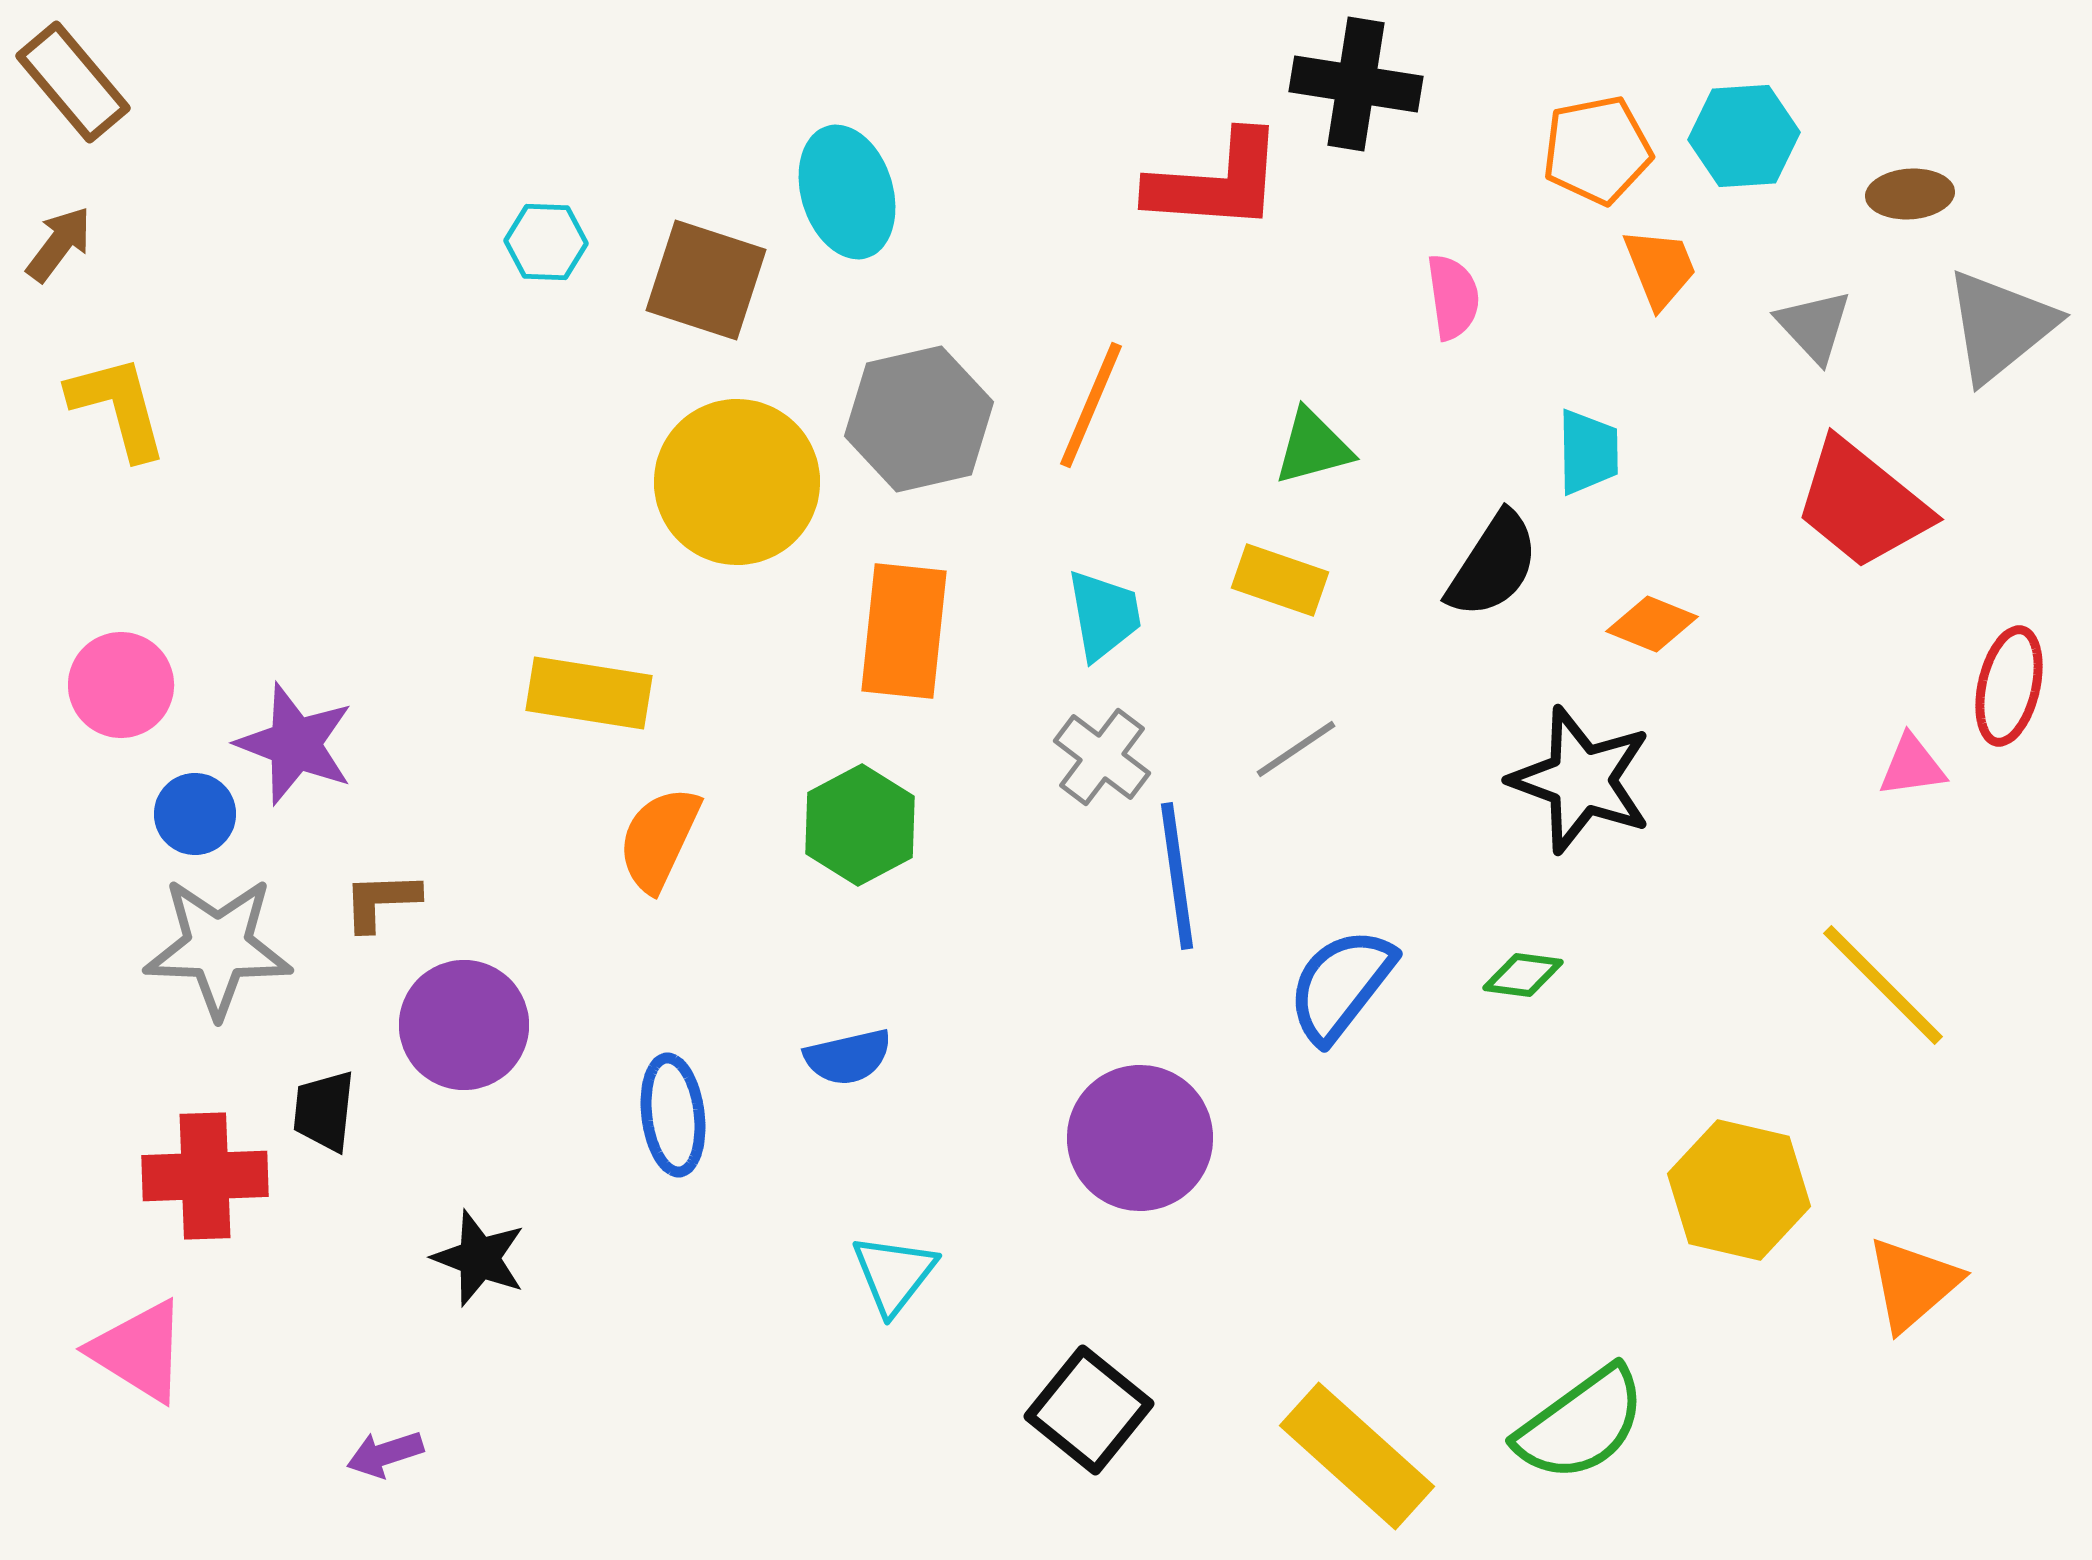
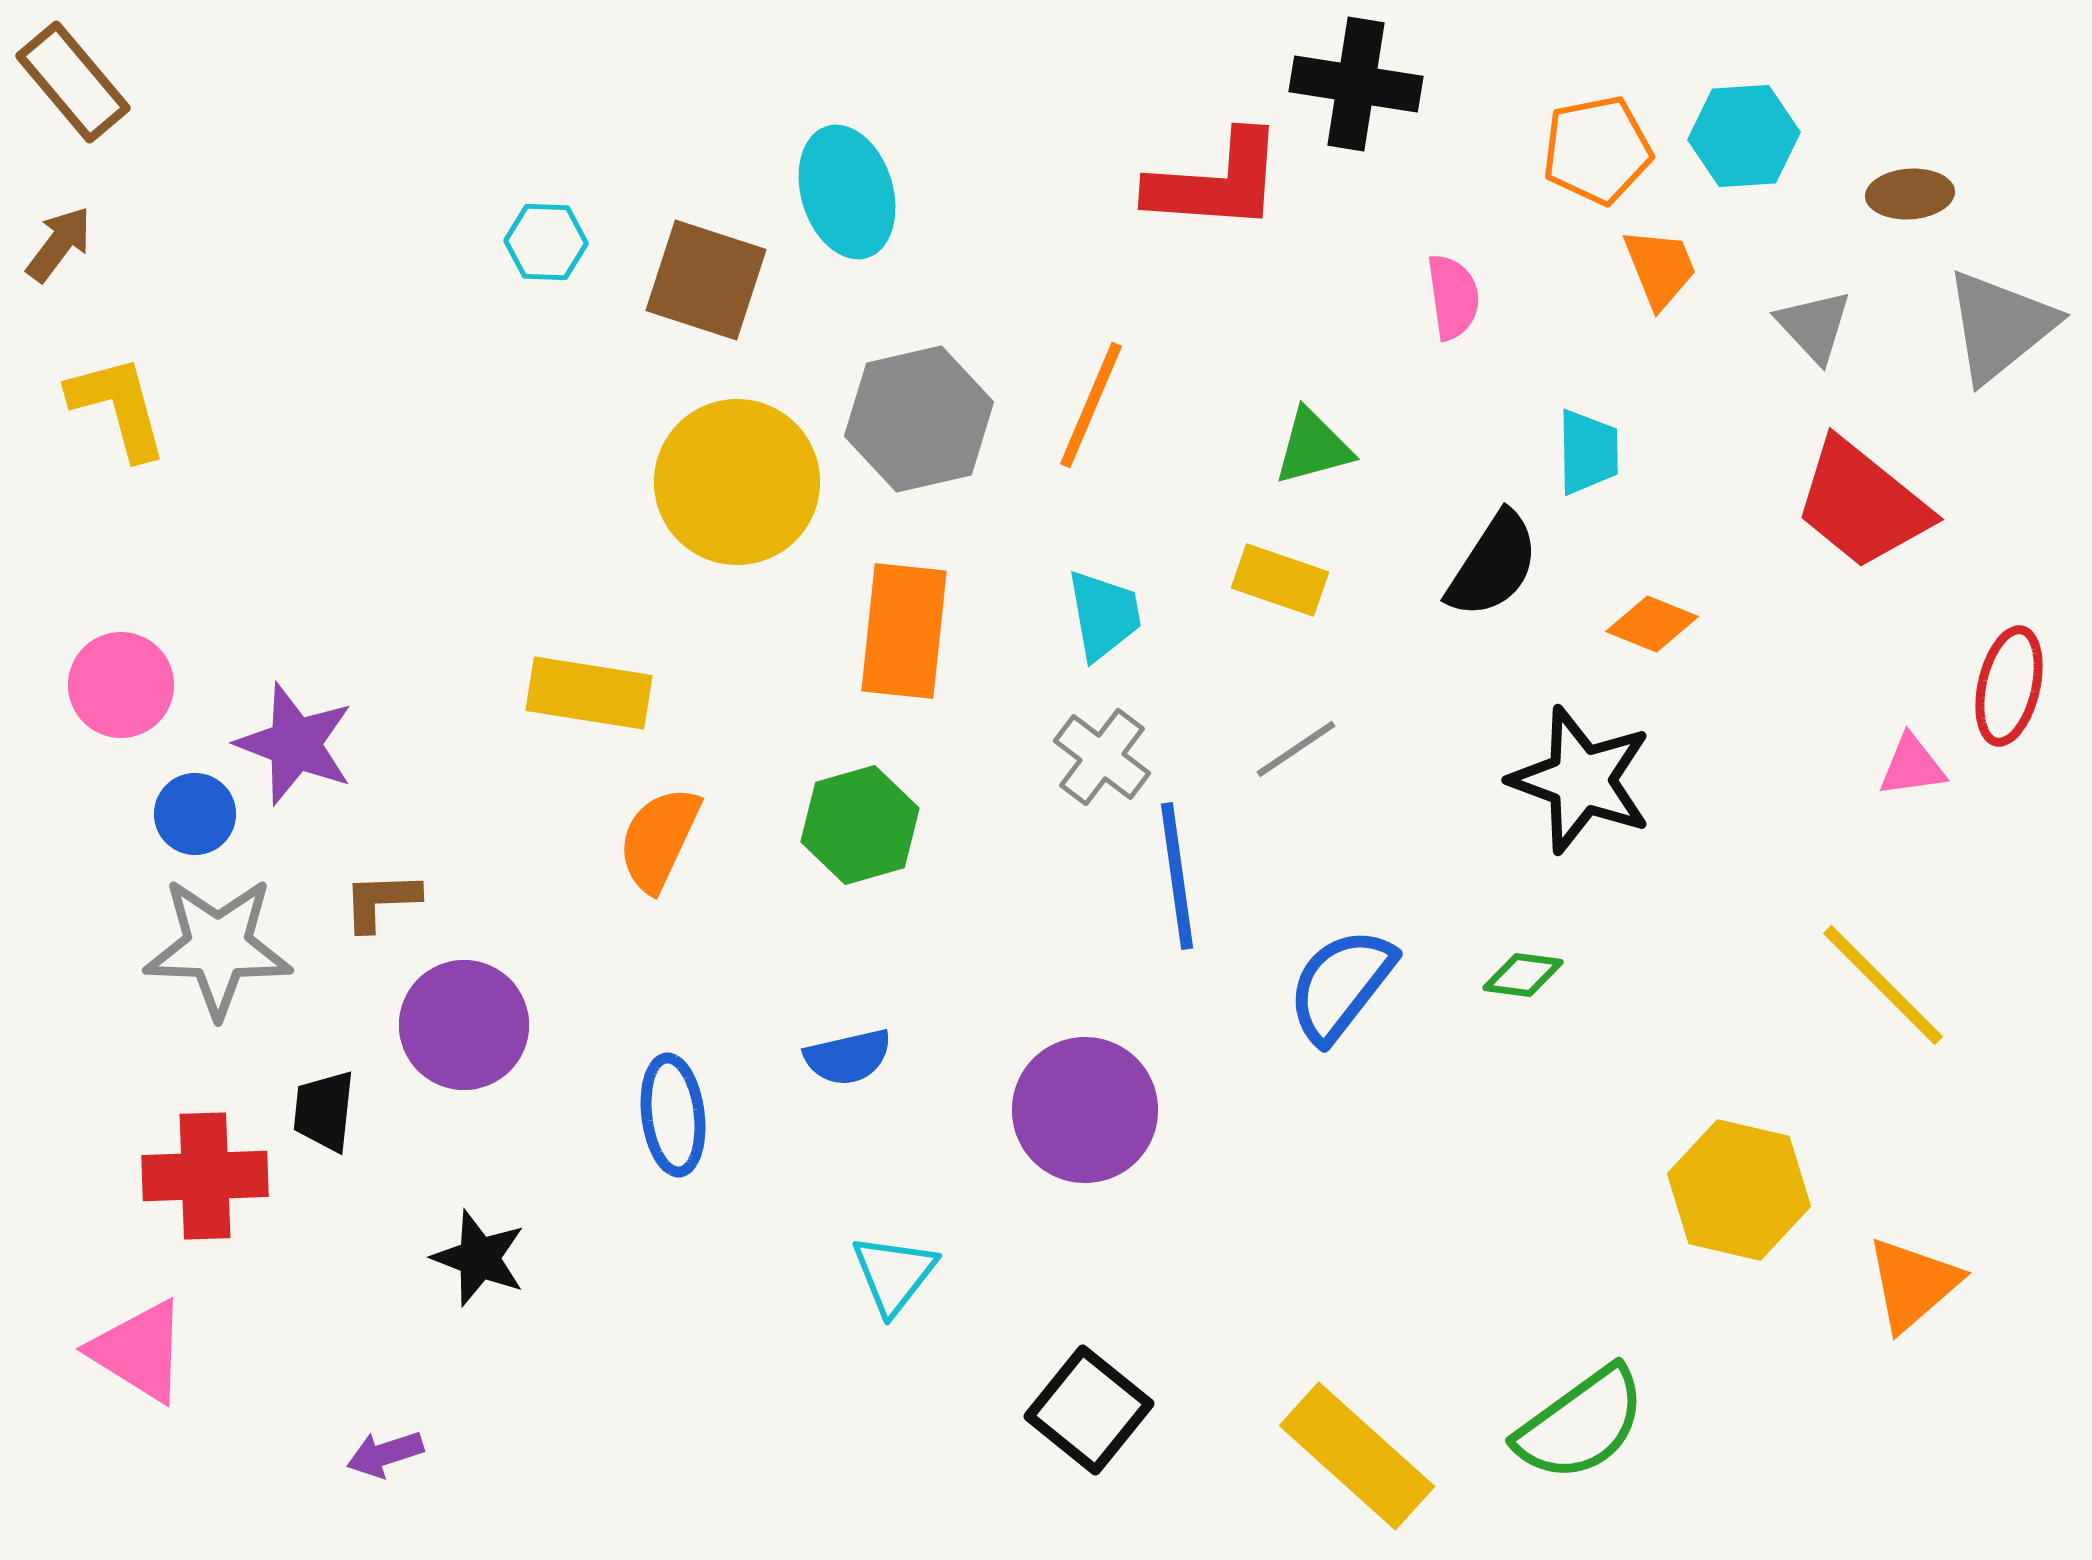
green hexagon at (860, 825): rotated 12 degrees clockwise
purple circle at (1140, 1138): moved 55 px left, 28 px up
